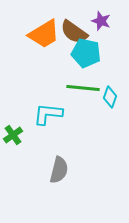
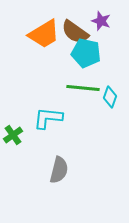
brown semicircle: moved 1 px right
cyan L-shape: moved 4 px down
